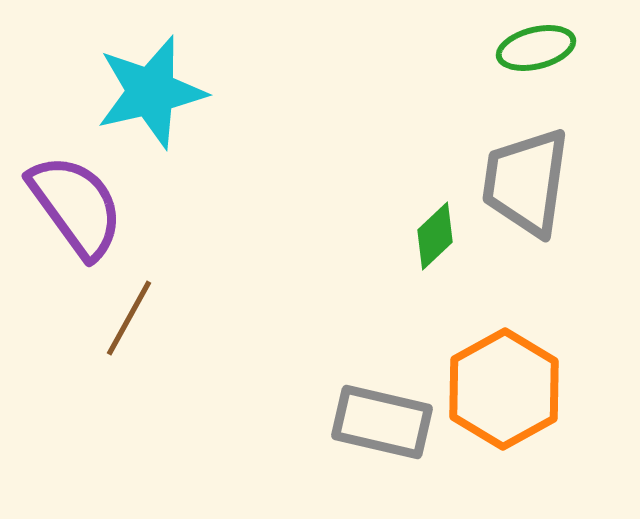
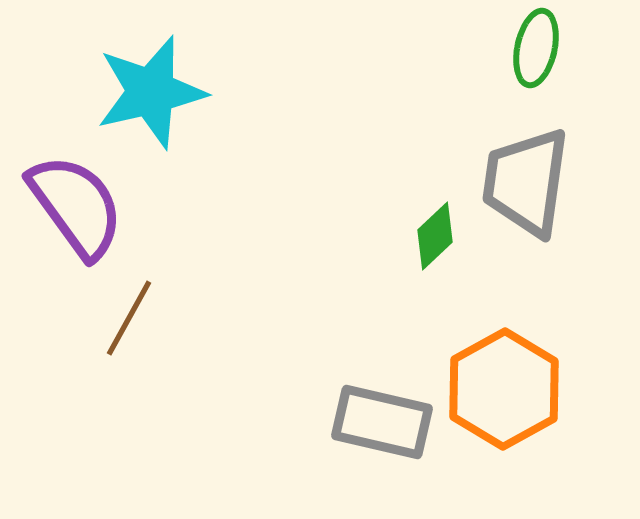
green ellipse: rotated 64 degrees counterclockwise
